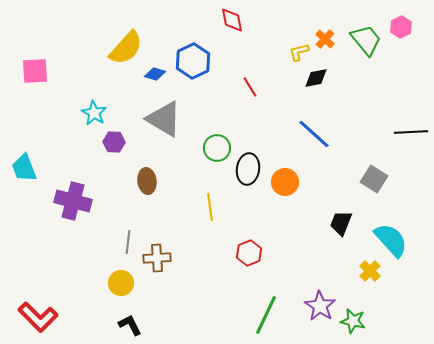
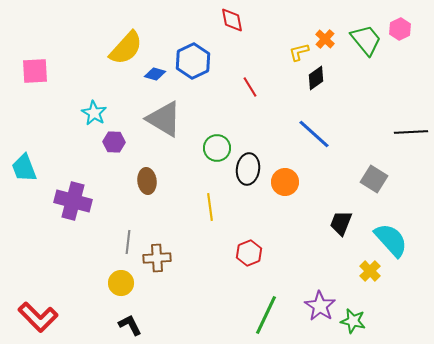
pink hexagon: moved 1 px left, 2 px down
black diamond: rotated 25 degrees counterclockwise
